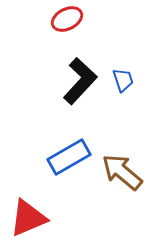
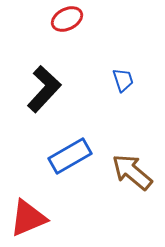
black L-shape: moved 36 px left, 8 px down
blue rectangle: moved 1 px right, 1 px up
brown arrow: moved 10 px right
